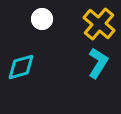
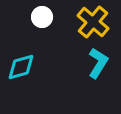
white circle: moved 2 px up
yellow cross: moved 6 px left, 2 px up
